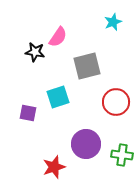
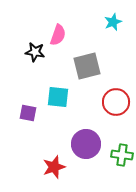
pink semicircle: moved 2 px up; rotated 15 degrees counterclockwise
cyan square: rotated 25 degrees clockwise
